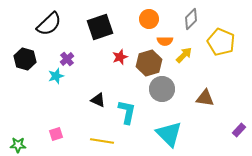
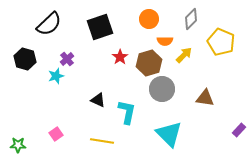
red star: rotated 14 degrees counterclockwise
pink square: rotated 16 degrees counterclockwise
